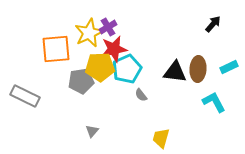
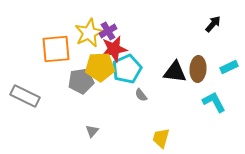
purple cross: moved 4 px down
